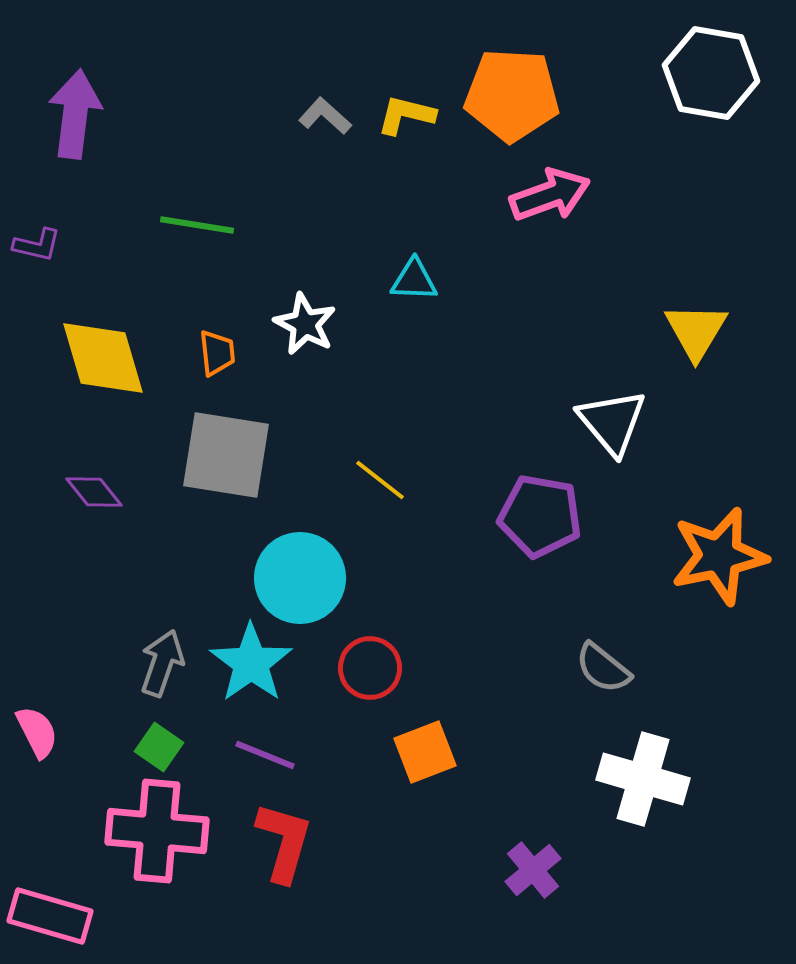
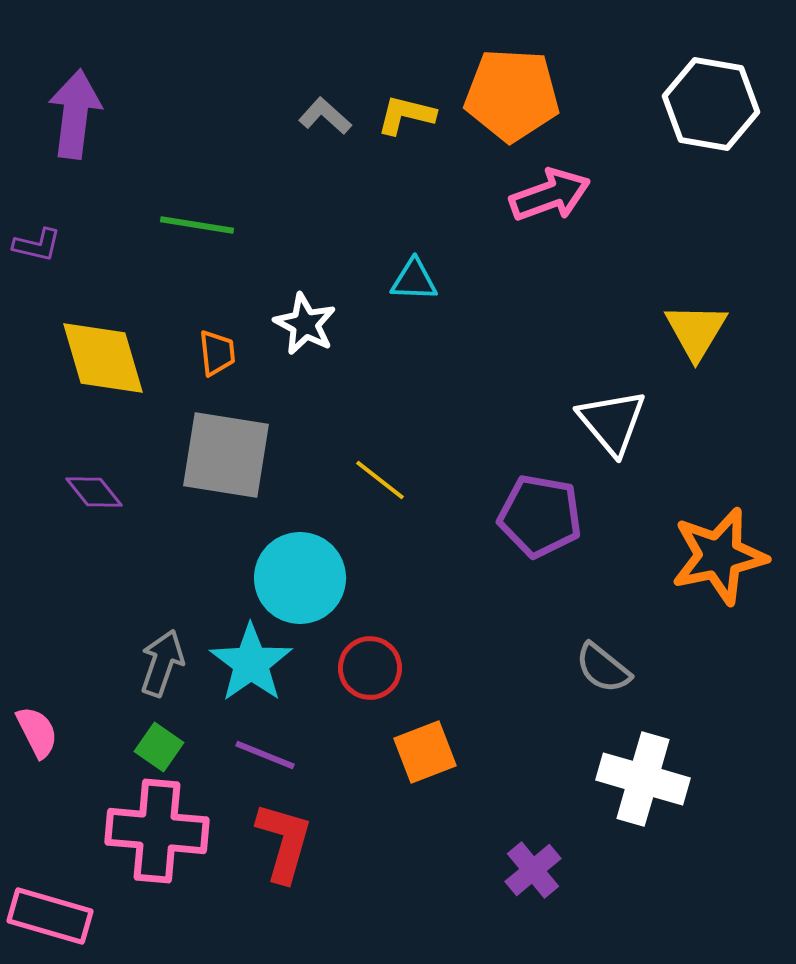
white hexagon: moved 31 px down
